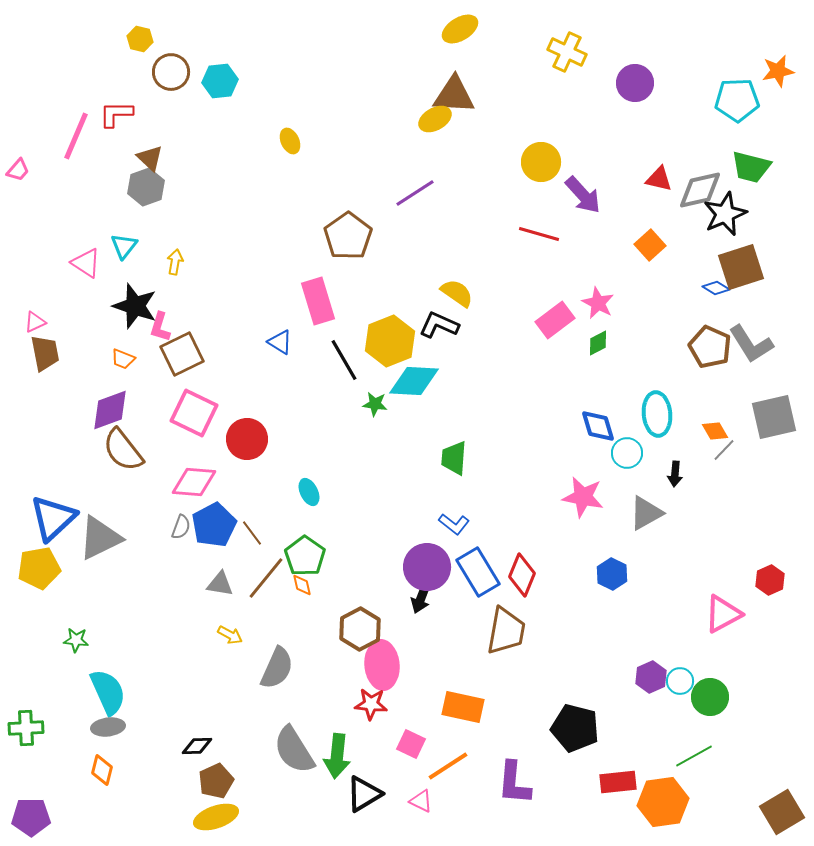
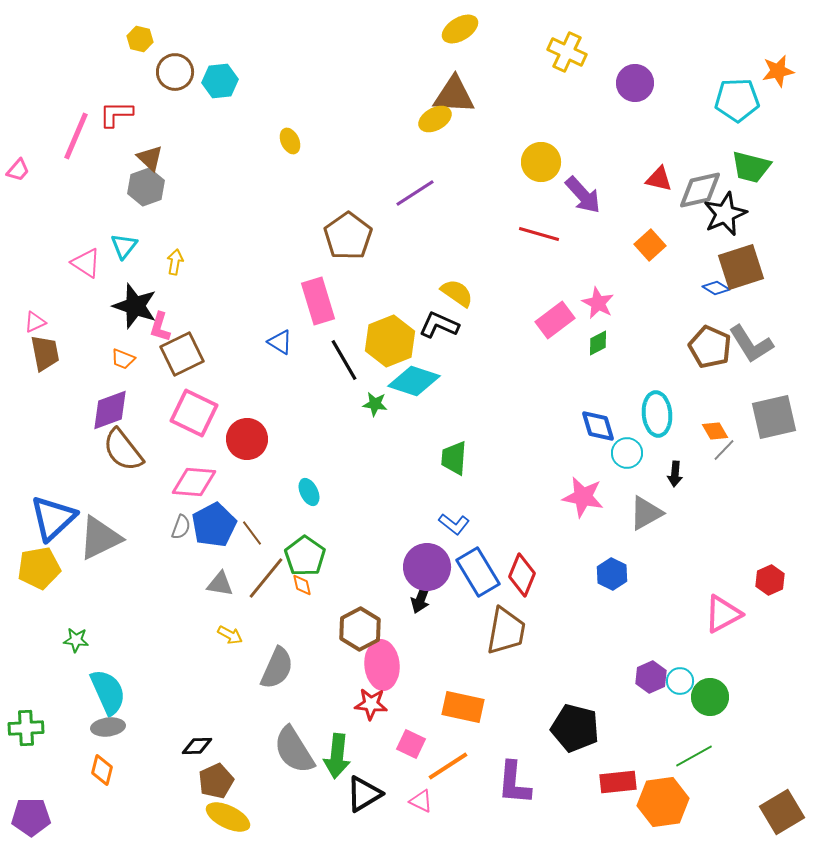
brown circle at (171, 72): moved 4 px right
cyan diamond at (414, 381): rotated 15 degrees clockwise
yellow ellipse at (216, 817): moved 12 px right; rotated 45 degrees clockwise
